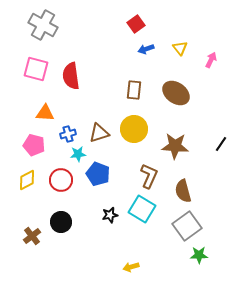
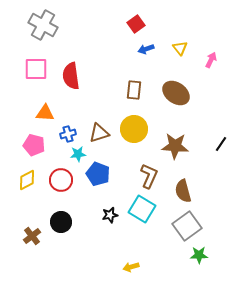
pink square: rotated 15 degrees counterclockwise
